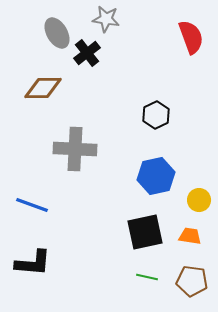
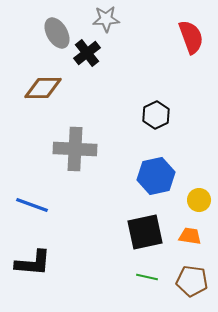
gray star: rotated 12 degrees counterclockwise
